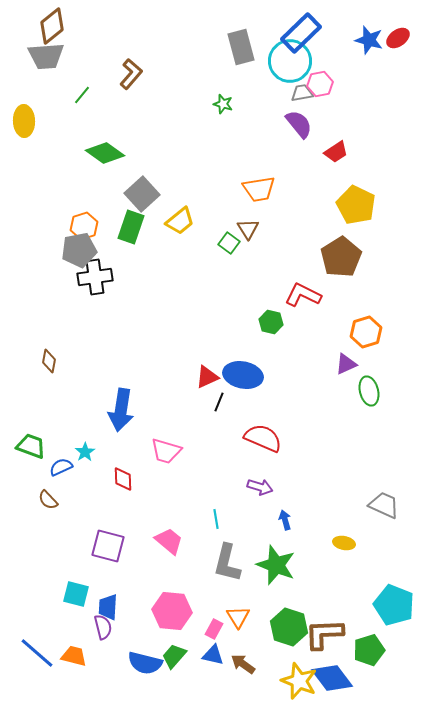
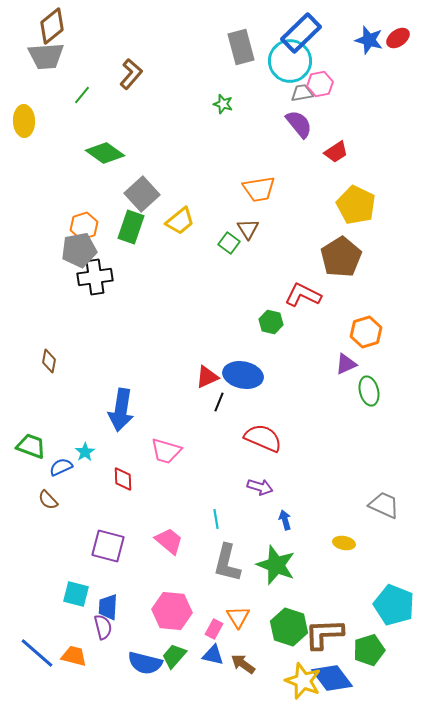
yellow star at (299, 681): moved 4 px right
